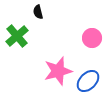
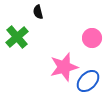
green cross: moved 1 px down
pink star: moved 6 px right, 4 px up
